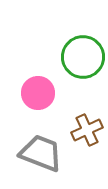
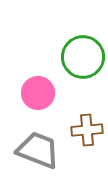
brown cross: rotated 20 degrees clockwise
gray trapezoid: moved 3 px left, 3 px up
